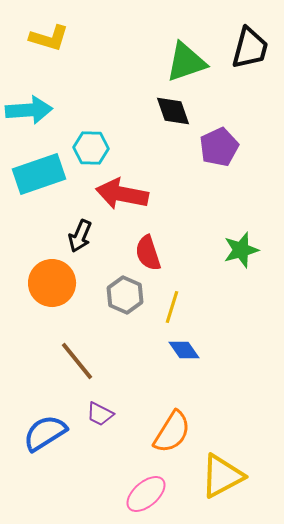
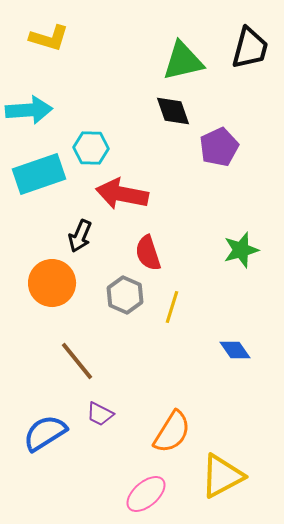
green triangle: moved 3 px left, 1 px up; rotated 6 degrees clockwise
blue diamond: moved 51 px right
